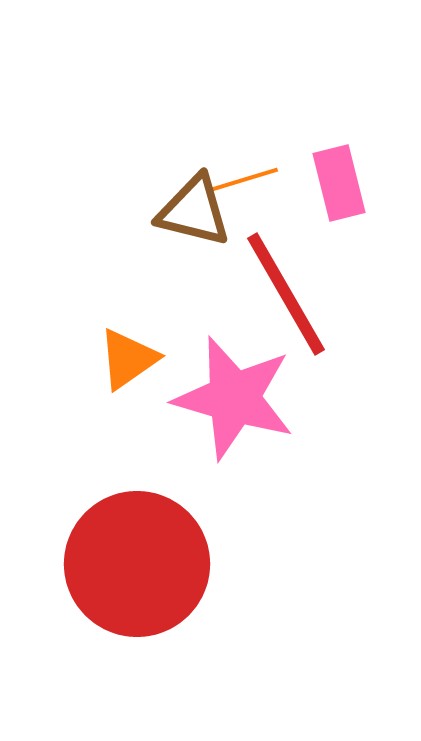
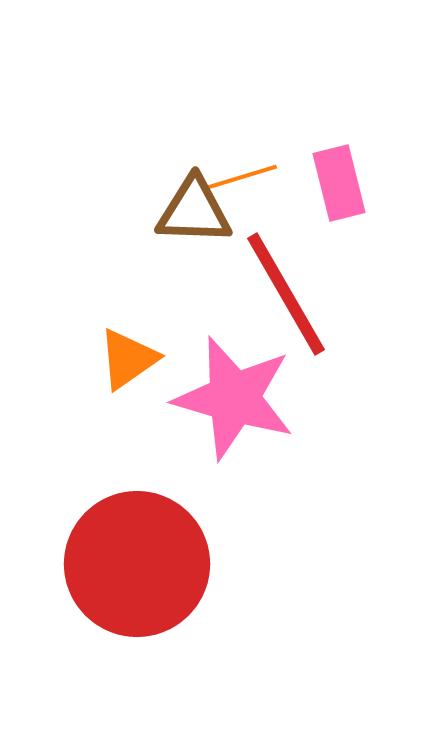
orange line: moved 1 px left, 3 px up
brown triangle: rotated 12 degrees counterclockwise
